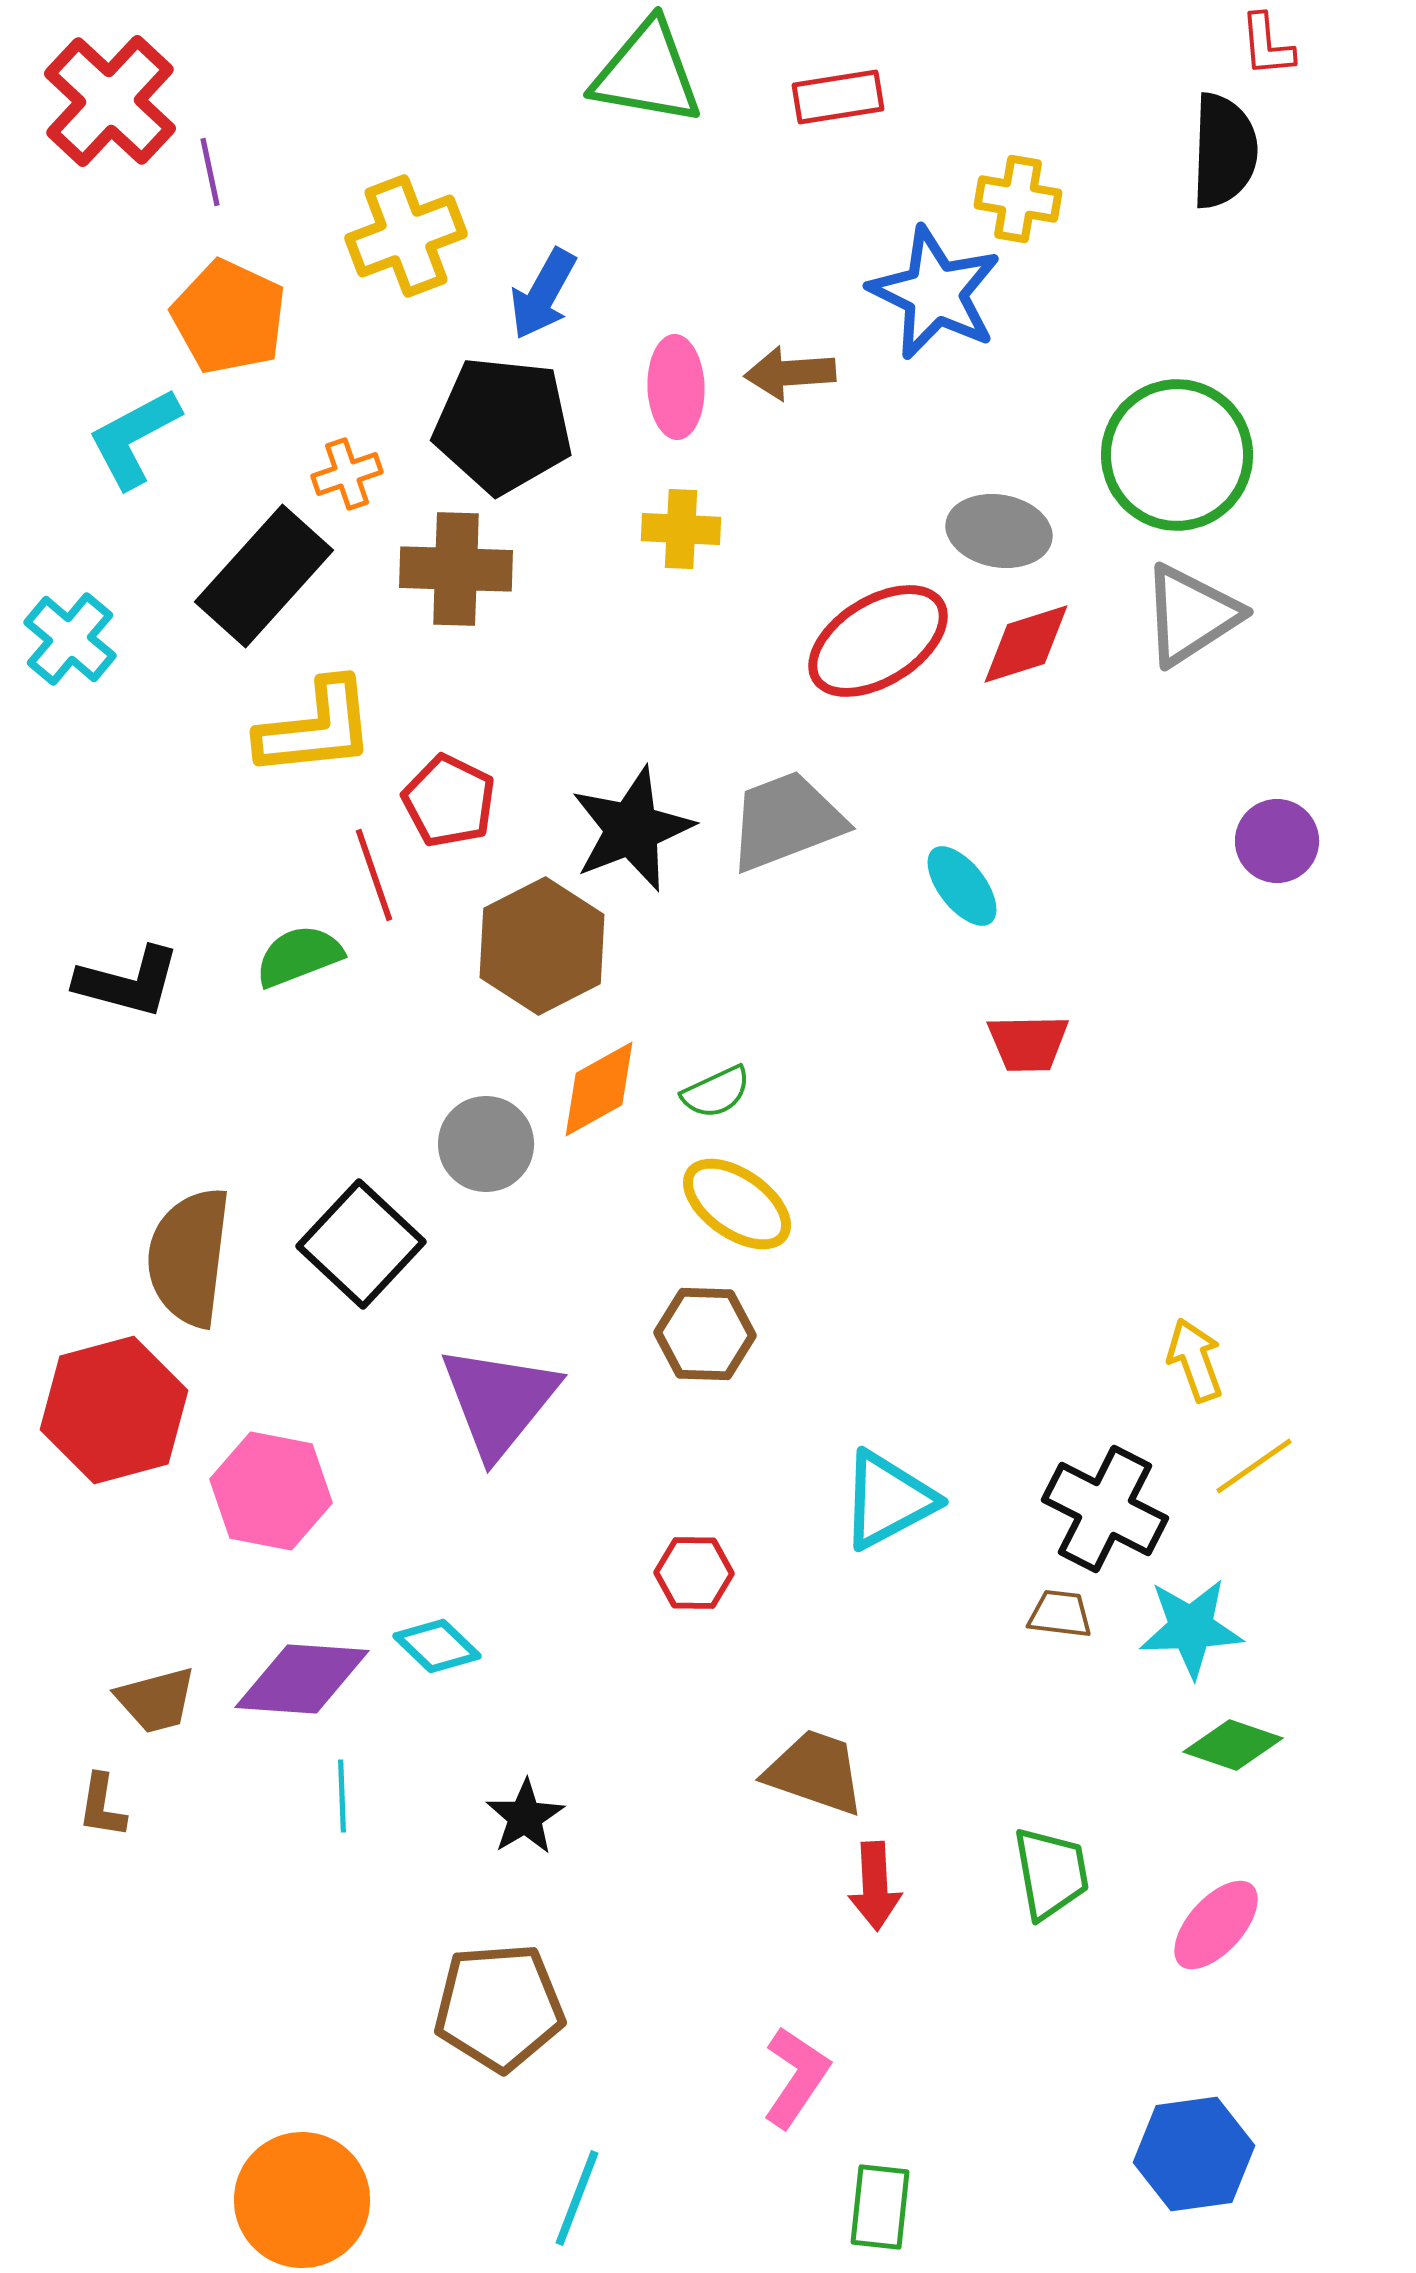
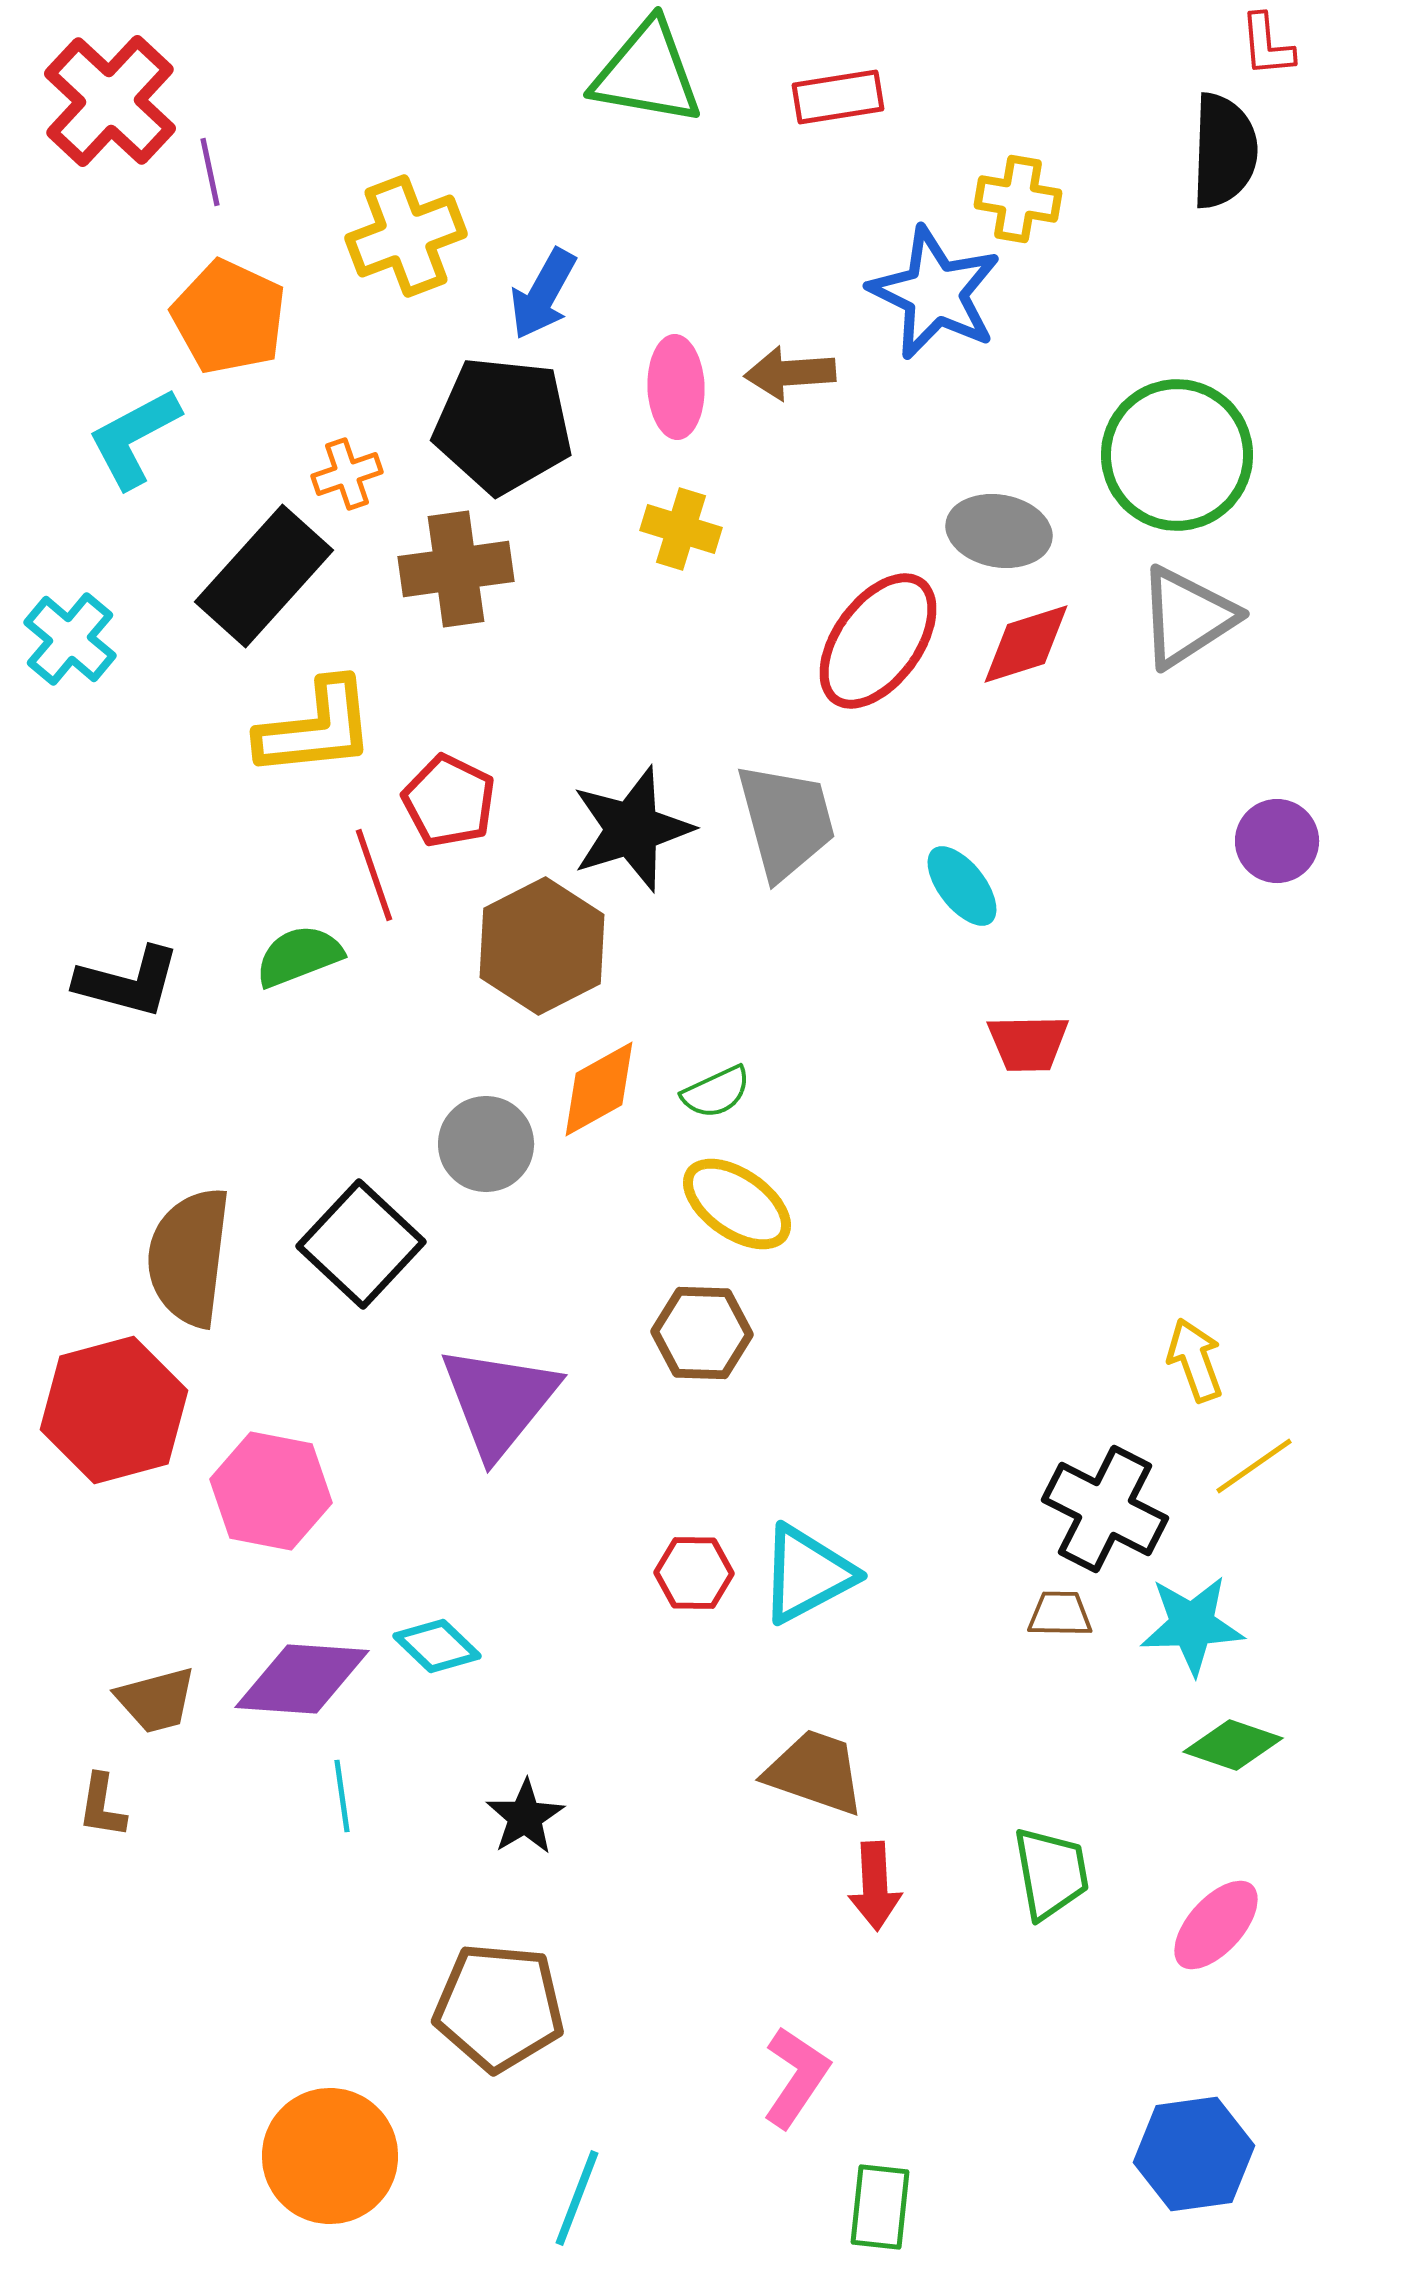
yellow cross at (681, 529): rotated 14 degrees clockwise
brown cross at (456, 569): rotated 10 degrees counterclockwise
gray triangle at (1191, 615): moved 4 px left, 2 px down
red ellipse at (878, 641): rotated 22 degrees counterclockwise
gray trapezoid at (786, 821): rotated 96 degrees clockwise
black star at (632, 829): rotated 4 degrees clockwise
brown hexagon at (705, 1334): moved 3 px left, 1 px up
cyan triangle at (888, 1500): moved 81 px left, 74 px down
brown trapezoid at (1060, 1614): rotated 6 degrees counterclockwise
cyan star at (1191, 1628): moved 1 px right, 3 px up
cyan line at (342, 1796): rotated 6 degrees counterclockwise
brown pentagon at (499, 2007): rotated 9 degrees clockwise
orange circle at (302, 2200): moved 28 px right, 44 px up
